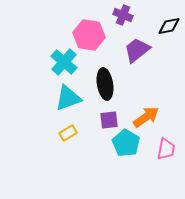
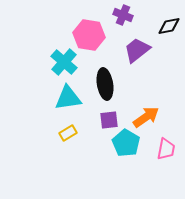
cyan triangle: rotated 12 degrees clockwise
